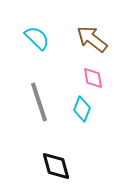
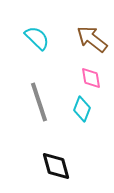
pink diamond: moved 2 px left
